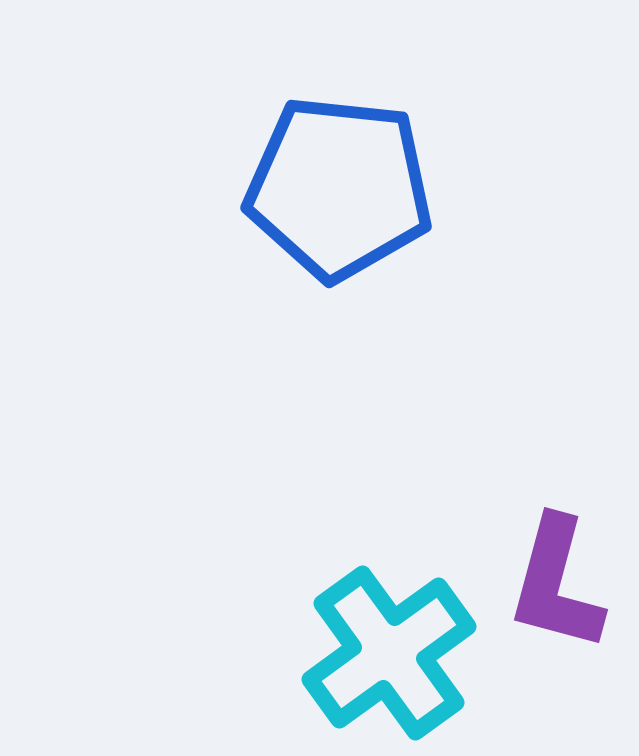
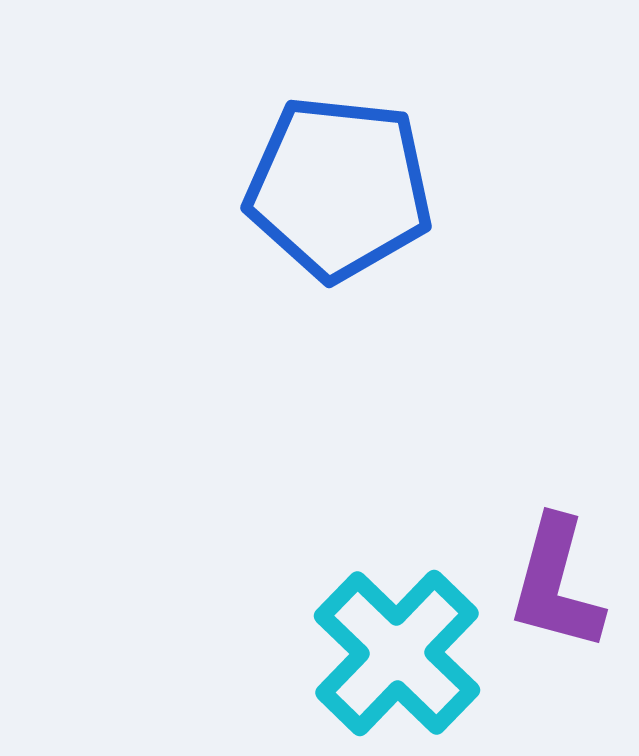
cyan cross: moved 8 px right; rotated 10 degrees counterclockwise
